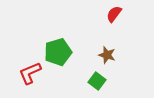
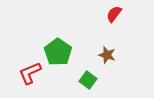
green pentagon: rotated 20 degrees counterclockwise
green square: moved 9 px left, 1 px up
